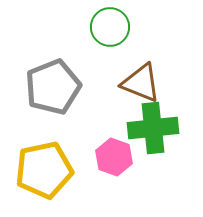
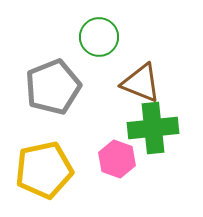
green circle: moved 11 px left, 10 px down
pink hexagon: moved 3 px right, 2 px down
